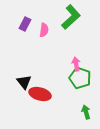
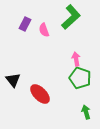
pink semicircle: rotated 152 degrees clockwise
pink arrow: moved 5 px up
black triangle: moved 11 px left, 2 px up
red ellipse: rotated 30 degrees clockwise
